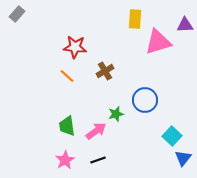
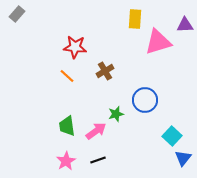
pink star: moved 1 px right, 1 px down
